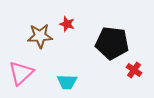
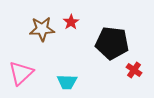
red star: moved 4 px right, 2 px up; rotated 21 degrees clockwise
brown star: moved 2 px right, 7 px up
